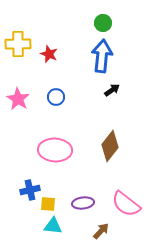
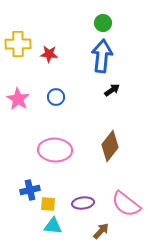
red star: rotated 18 degrees counterclockwise
